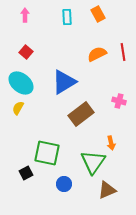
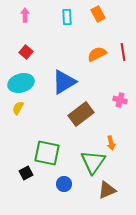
cyan ellipse: rotated 55 degrees counterclockwise
pink cross: moved 1 px right, 1 px up
